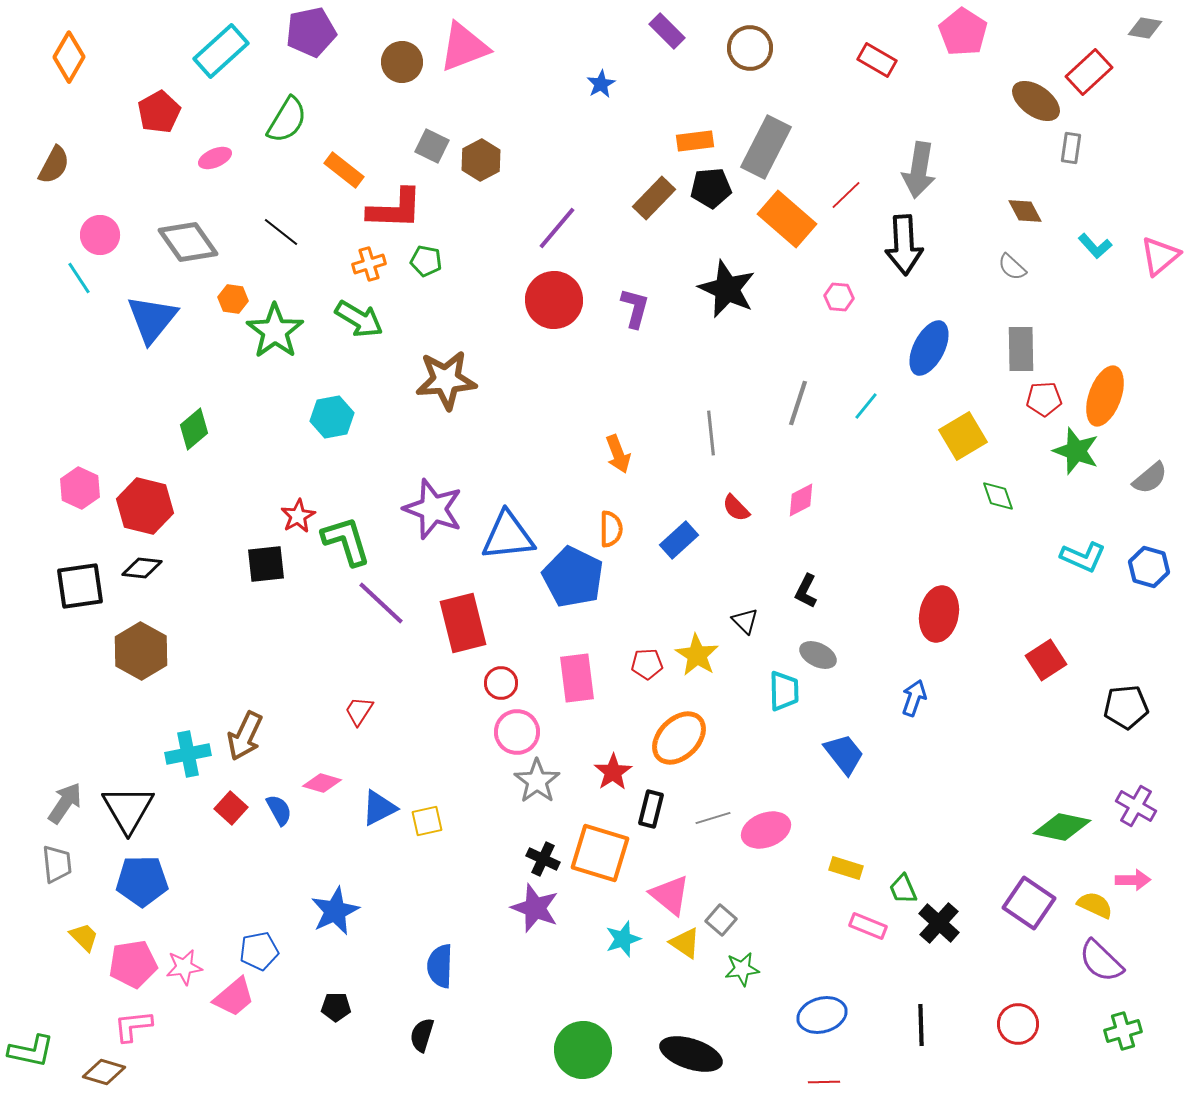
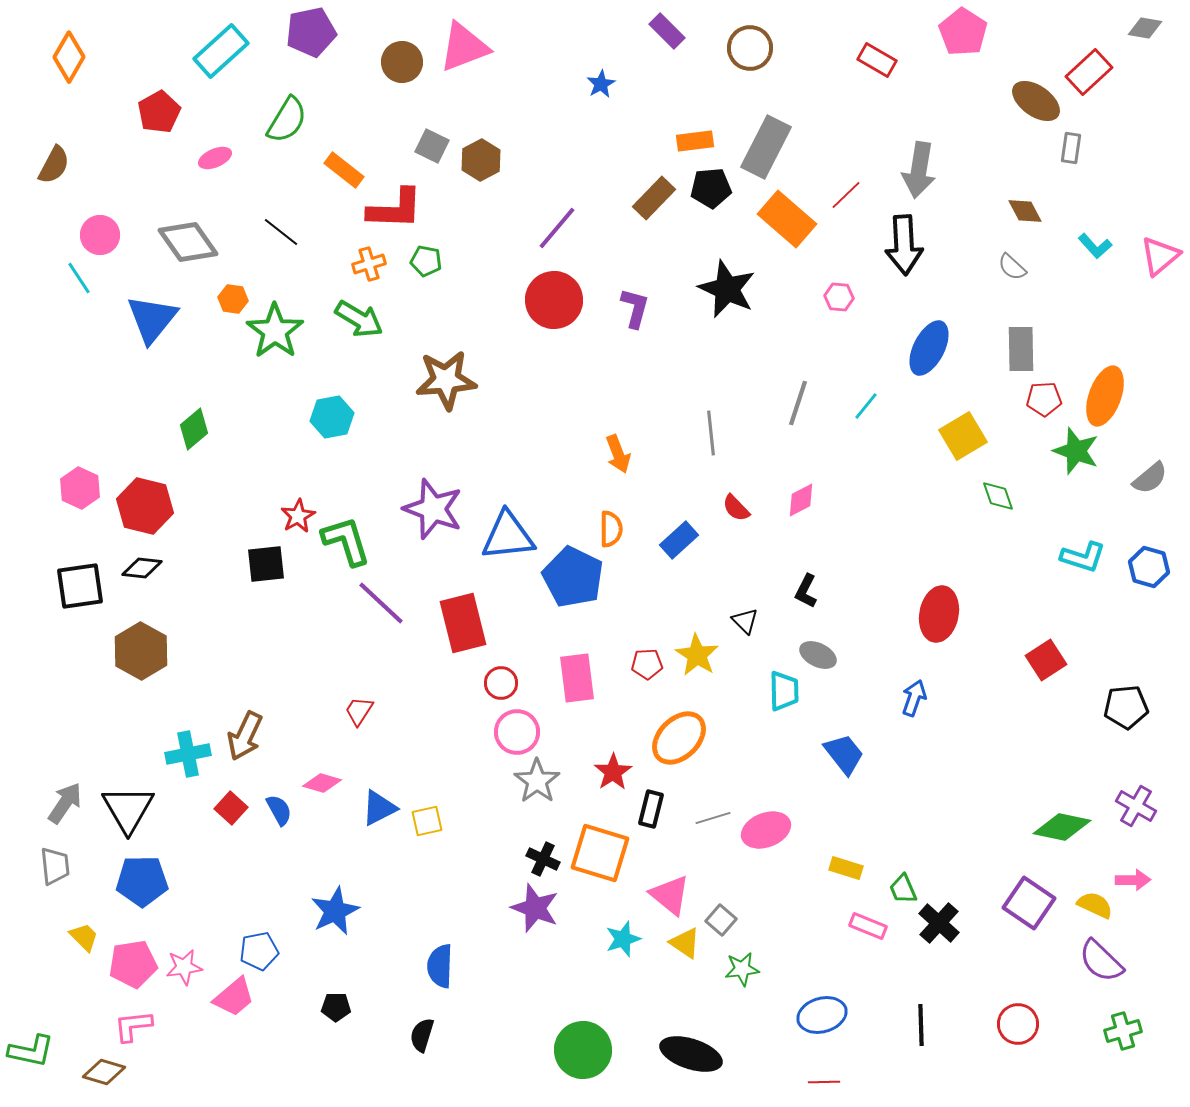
cyan L-shape at (1083, 557): rotated 6 degrees counterclockwise
gray trapezoid at (57, 864): moved 2 px left, 2 px down
